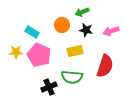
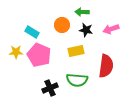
green arrow: rotated 24 degrees clockwise
pink arrow: moved 2 px up
yellow rectangle: moved 1 px right
red semicircle: moved 1 px right; rotated 10 degrees counterclockwise
green semicircle: moved 5 px right, 3 px down
black cross: moved 1 px right, 1 px down
